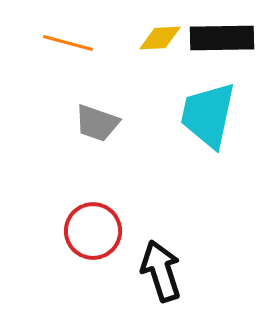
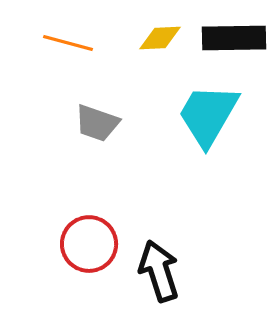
black rectangle: moved 12 px right
cyan trapezoid: rotated 18 degrees clockwise
red circle: moved 4 px left, 13 px down
black arrow: moved 2 px left
